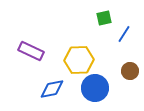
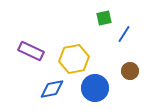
yellow hexagon: moved 5 px left, 1 px up; rotated 8 degrees counterclockwise
